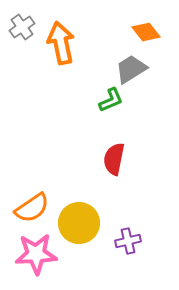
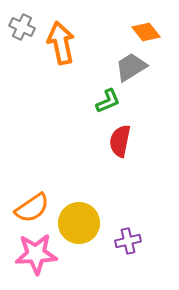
gray cross: rotated 30 degrees counterclockwise
gray trapezoid: moved 2 px up
green L-shape: moved 3 px left, 1 px down
red semicircle: moved 6 px right, 18 px up
